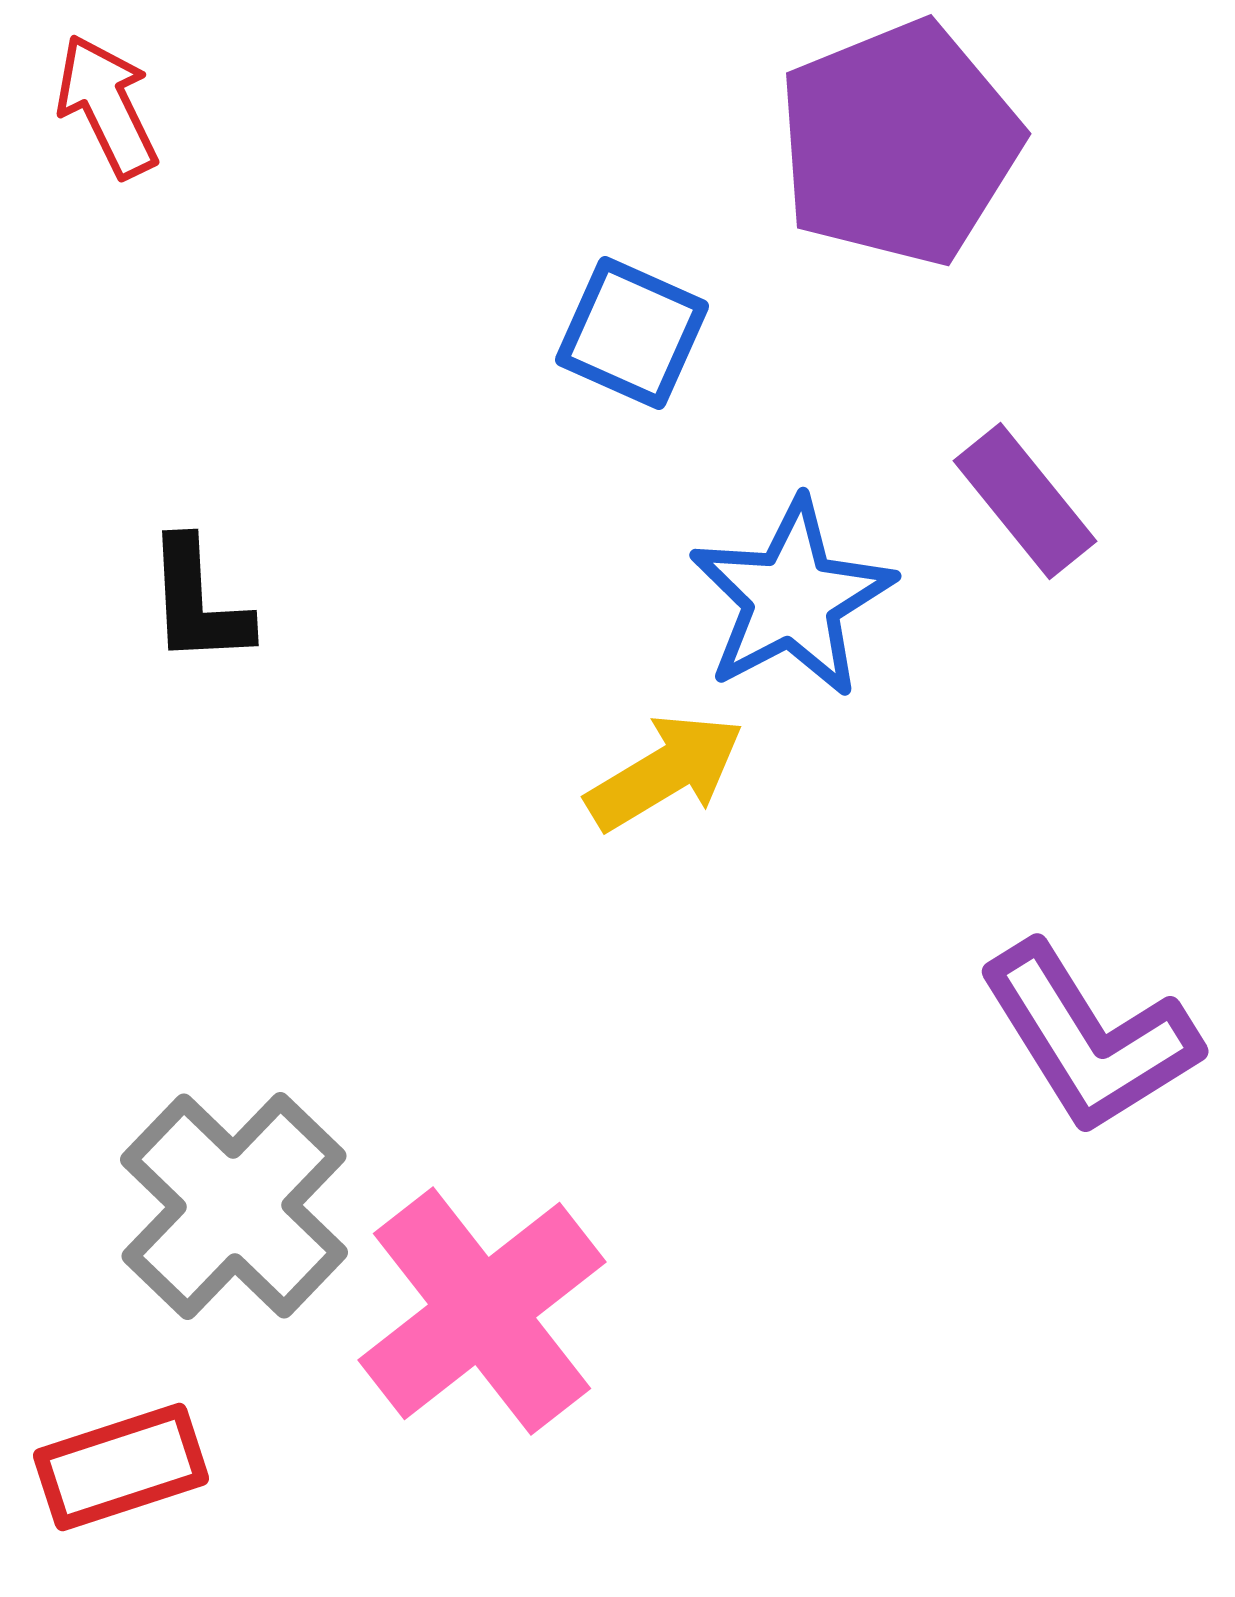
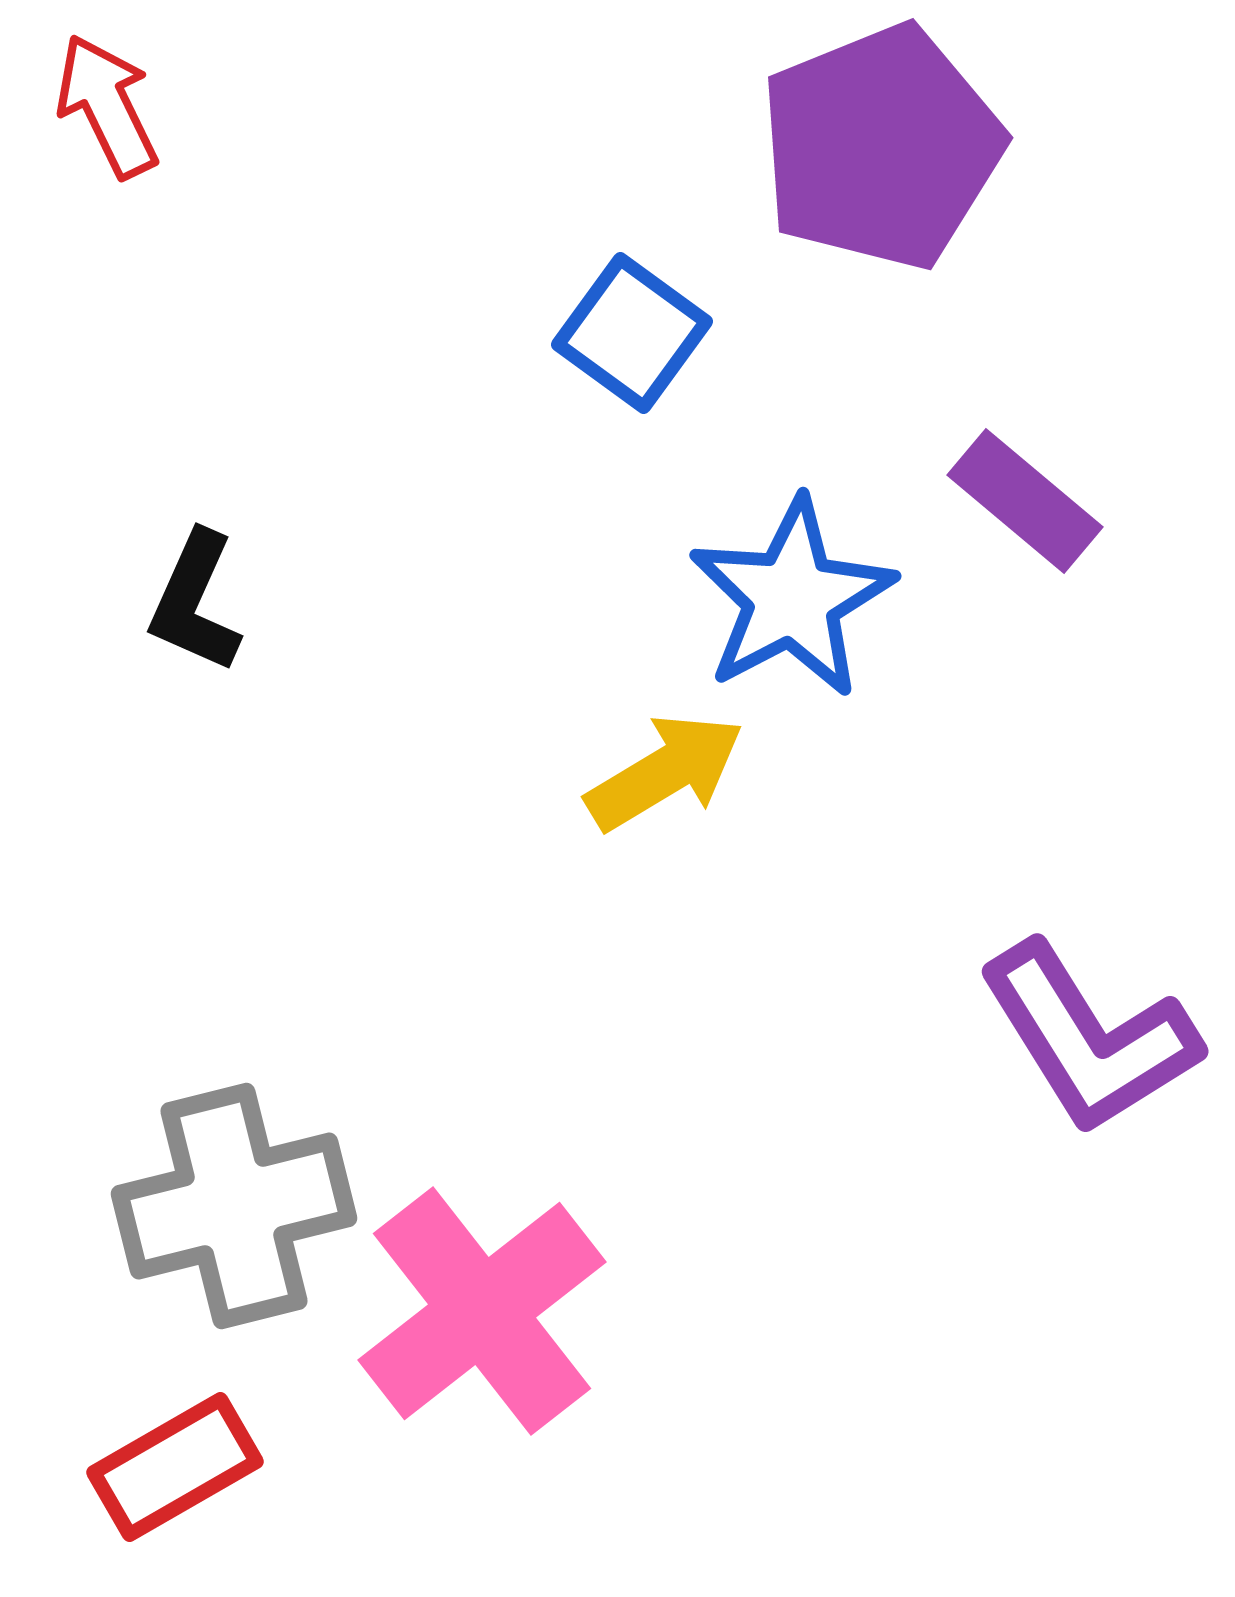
purple pentagon: moved 18 px left, 4 px down
blue square: rotated 12 degrees clockwise
purple rectangle: rotated 11 degrees counterclockwise
black L-shape: moved 3 px left; rotated 27 degrees clockwise
gray cross: rotated 32 degrees clockwise
red rectangle: moved 54 px right; rotated 12 degrees counterclockwise
